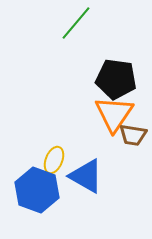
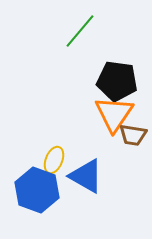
green line: moved 4 px right, 8 px down
black pentagon: moved 1 px right, 2 px down
